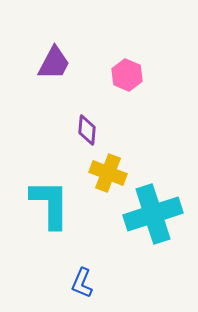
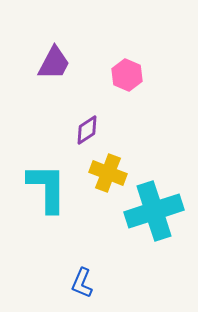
purple diamond: rotated 52 degrees clockwise
cyan L-shape: moved 3 px left, 16 px up
cyan cross: moved 1 px right, 3 px up
